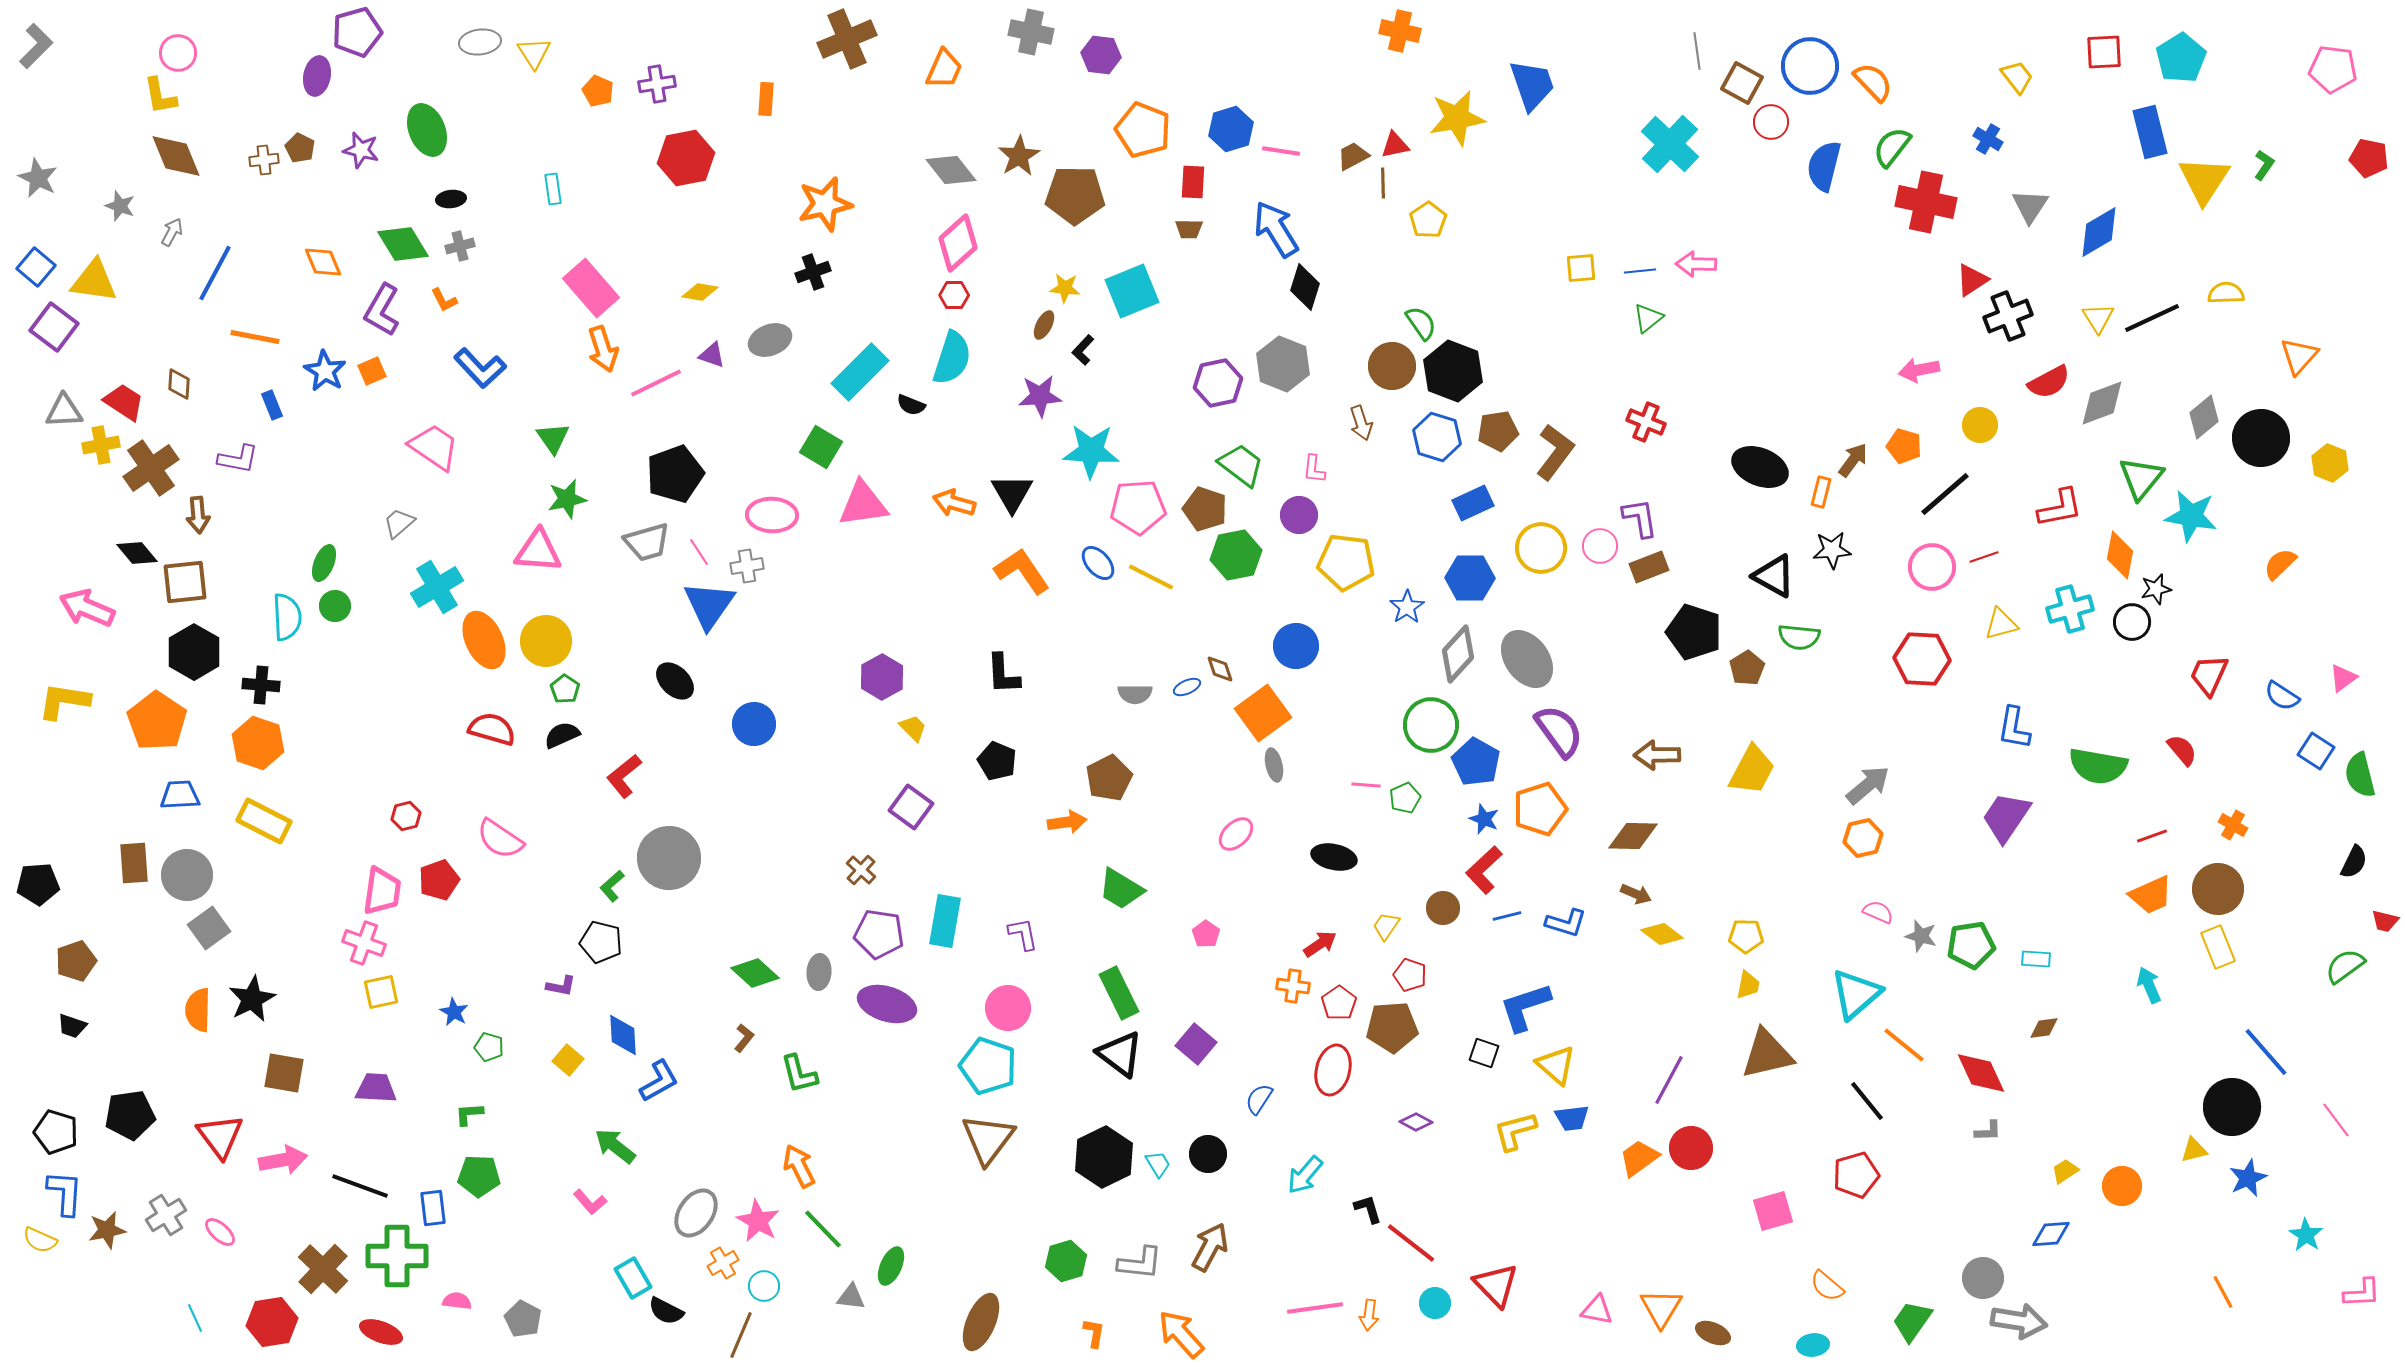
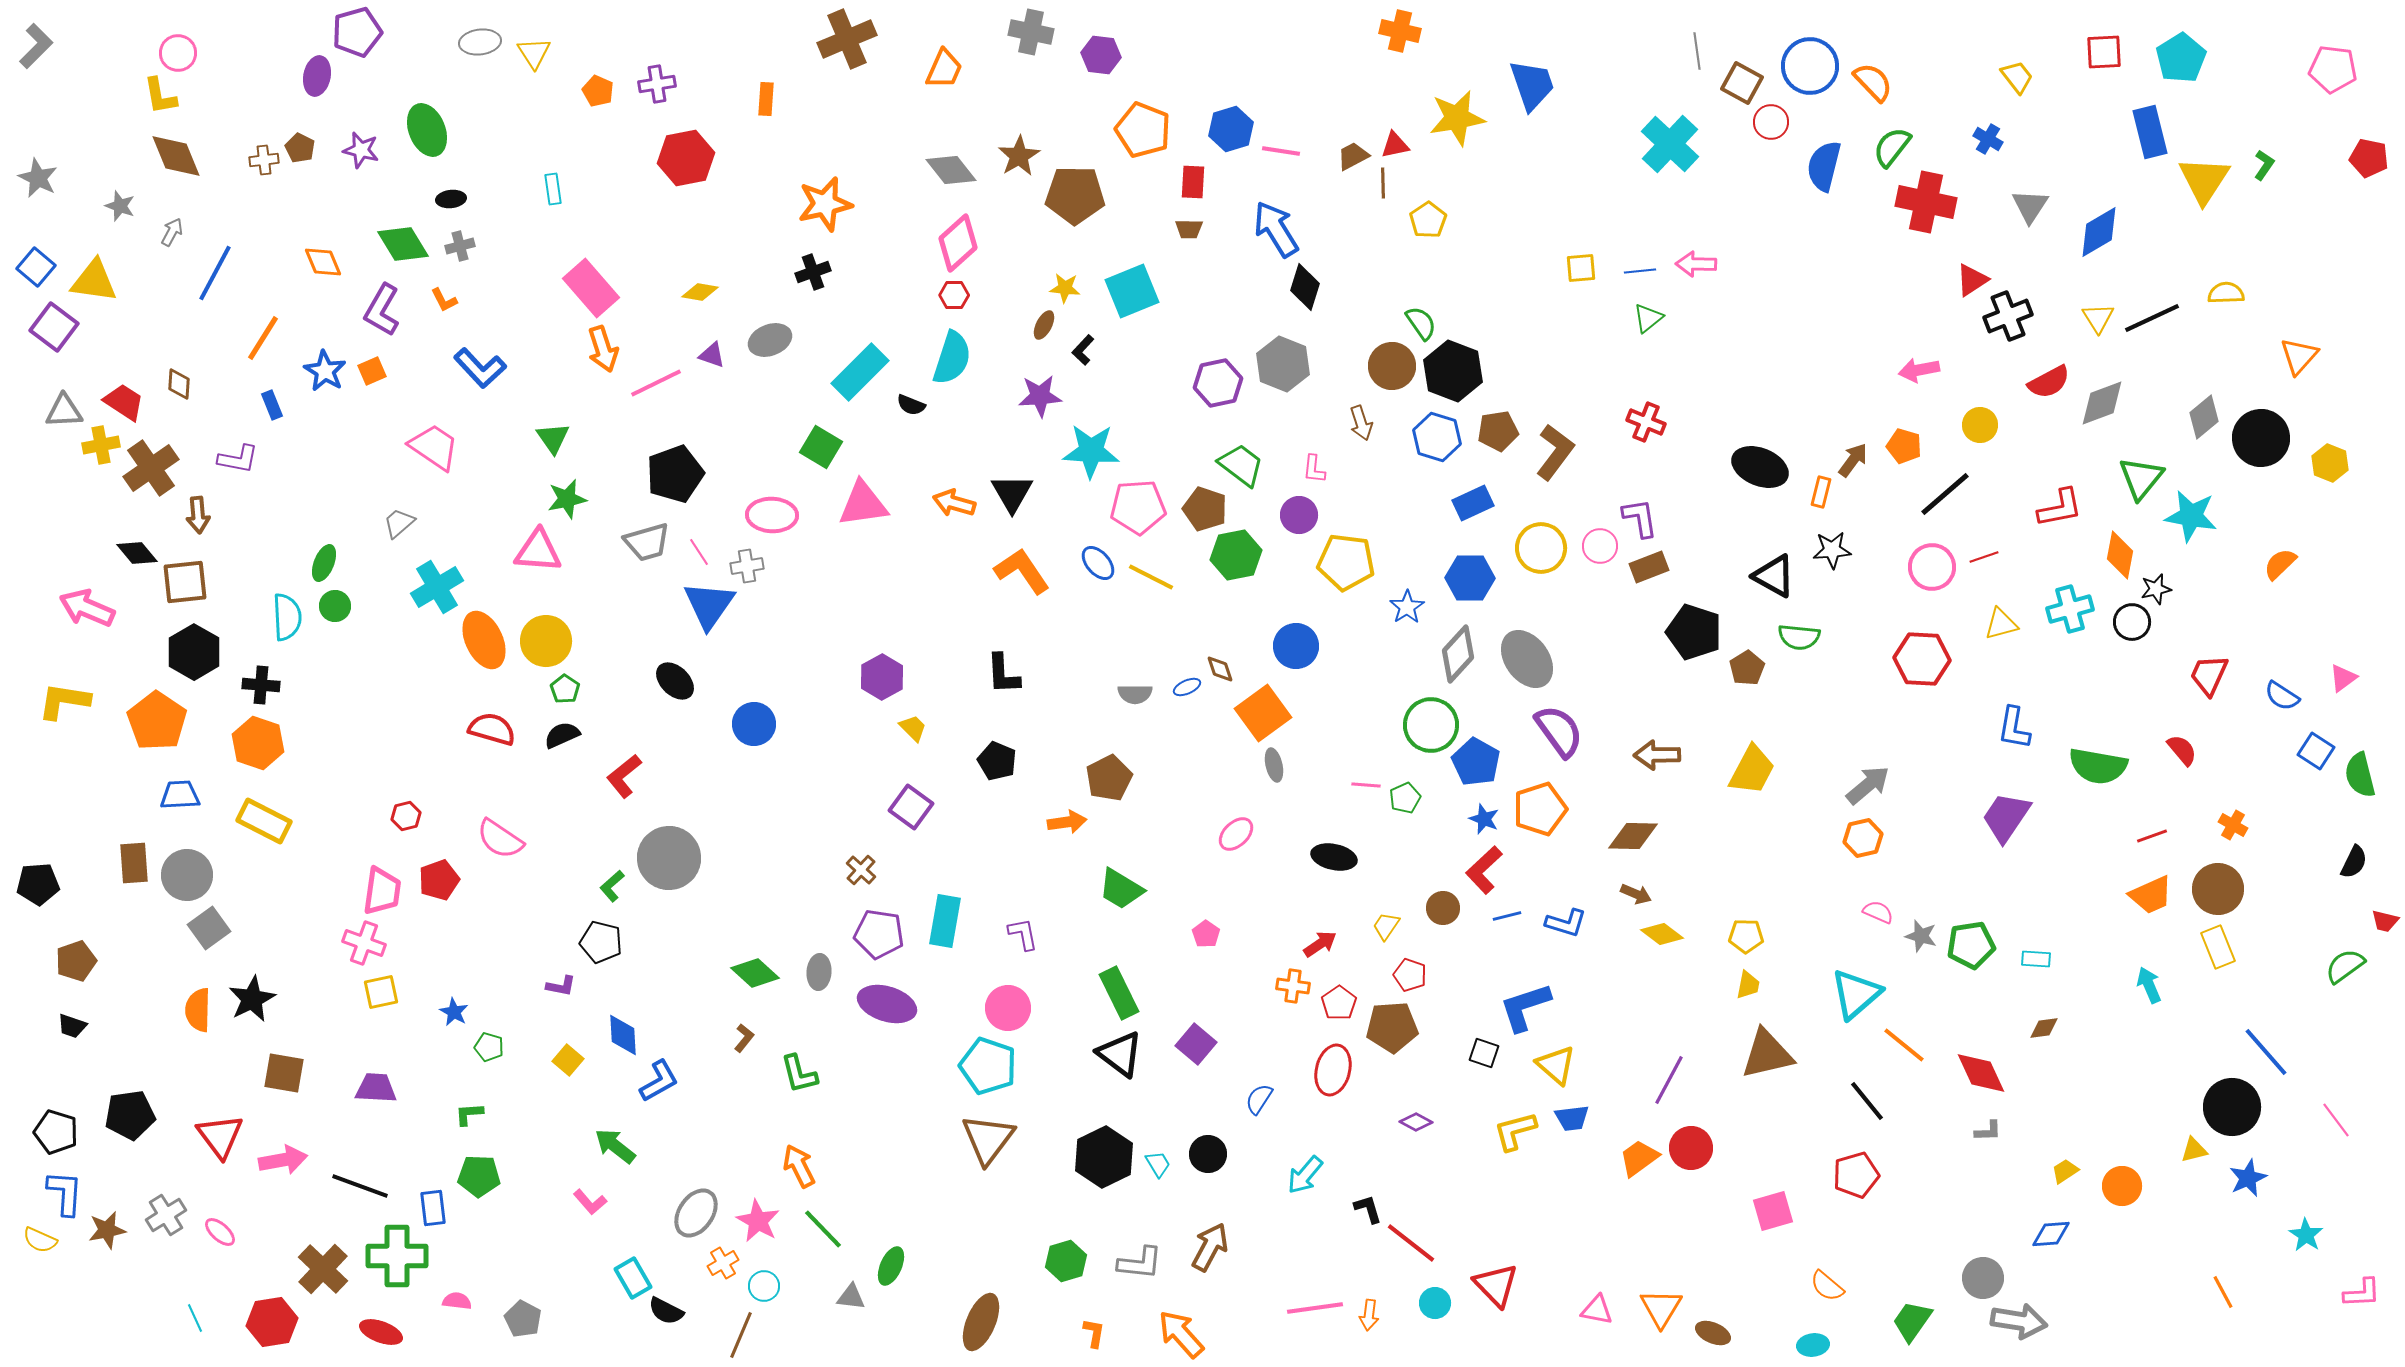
orange line at (255, 337): moved 8 px right, 1 px down; rotated 69 degrees counterclockwise
